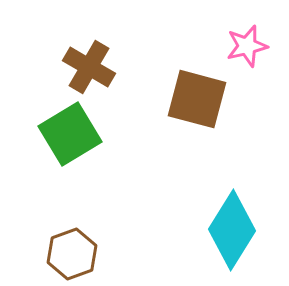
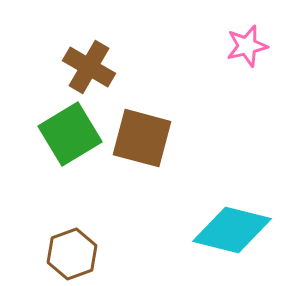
brown square: moved 55 px left, 39 px down
cyan diamond: rotated 72 degrees clockwise
